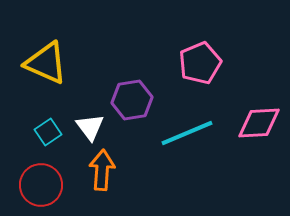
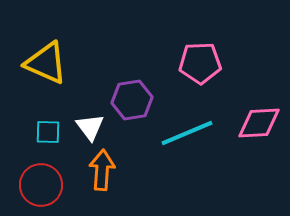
pink pentagon: rotated 21 degrees clockwise
cyan square: rotated 36 degrees clockwise
